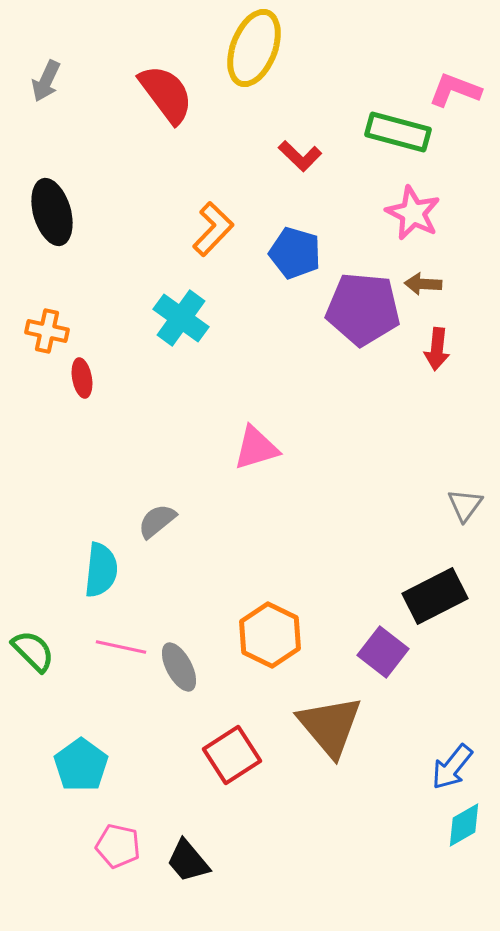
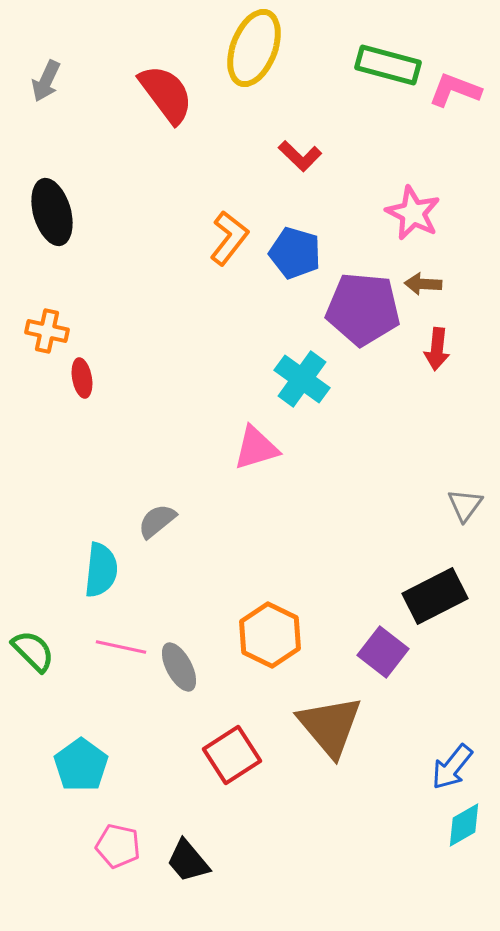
green rectangle: moved 10 px left, 67 px up
orange L-shape: moved 16 px right, 9 px down; rotated 6 degrees counterclockwise
cyan cross: moved 121 px right, 61 px down
